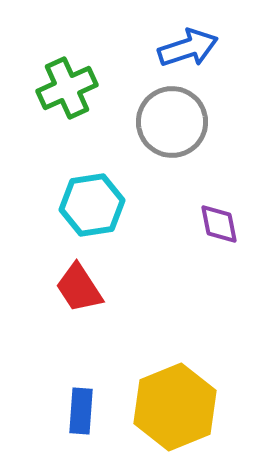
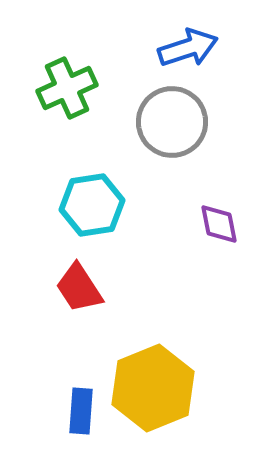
yellow hexagon: moved 22 px left, 19 px up
